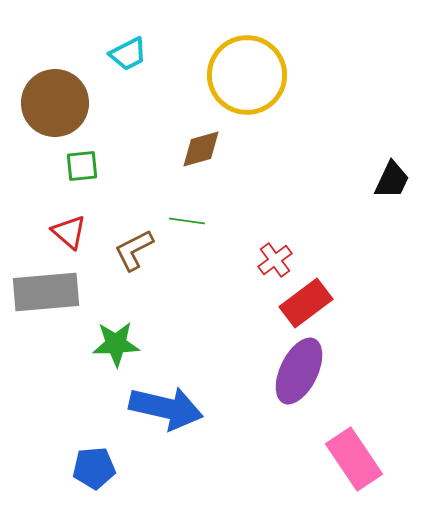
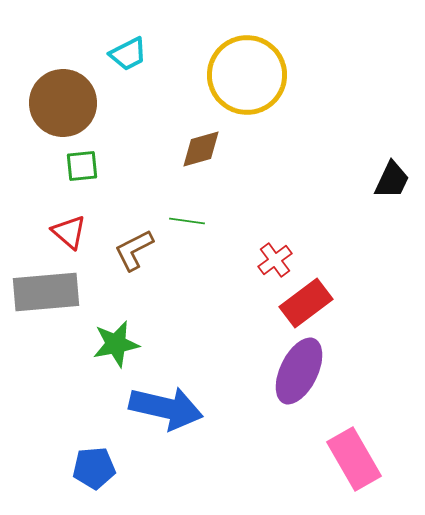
brown circle: moved 8 px right
green star: rotated 9 degrees counterclockwise
pink rectangle: rotated 4 degrees clockwise
